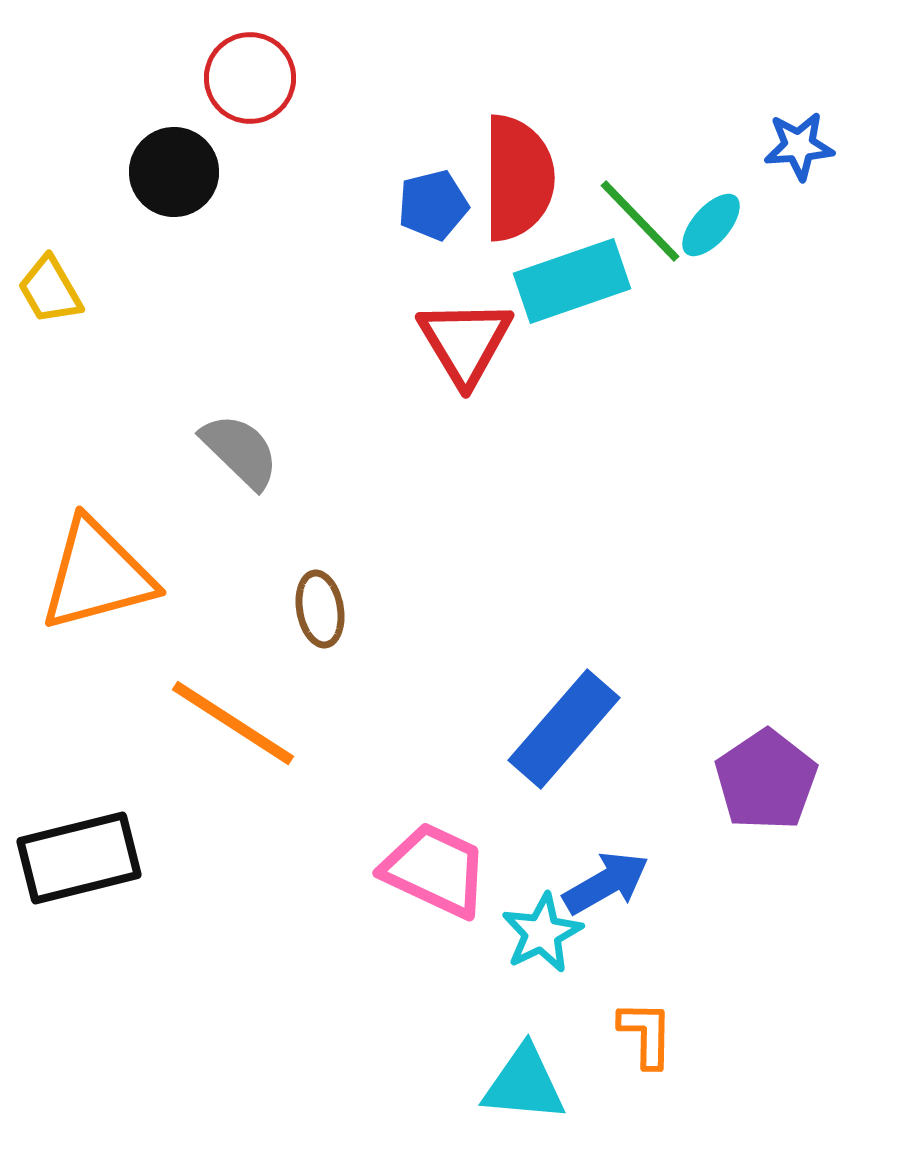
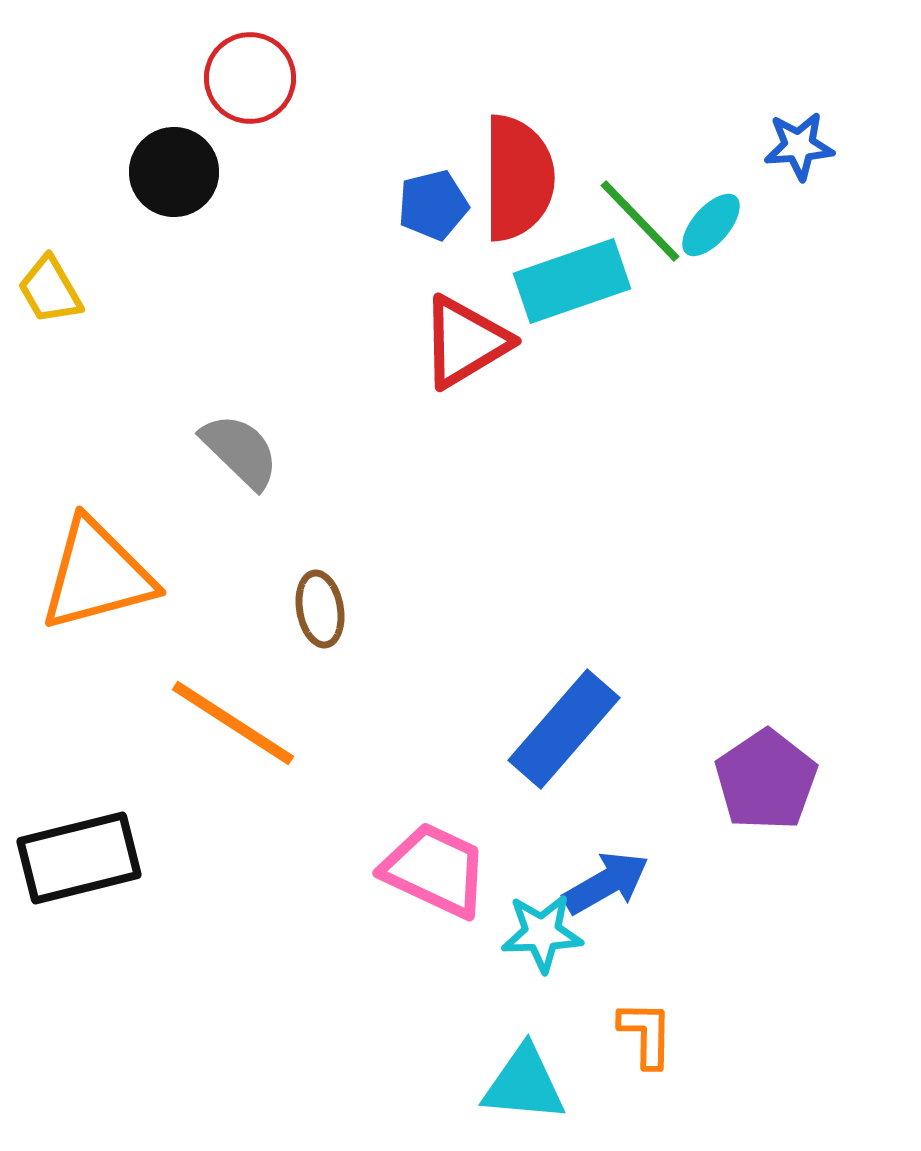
red triangle: rotated 30 degrees clockwise
cyan star: rotated 24 degrees clockwise
